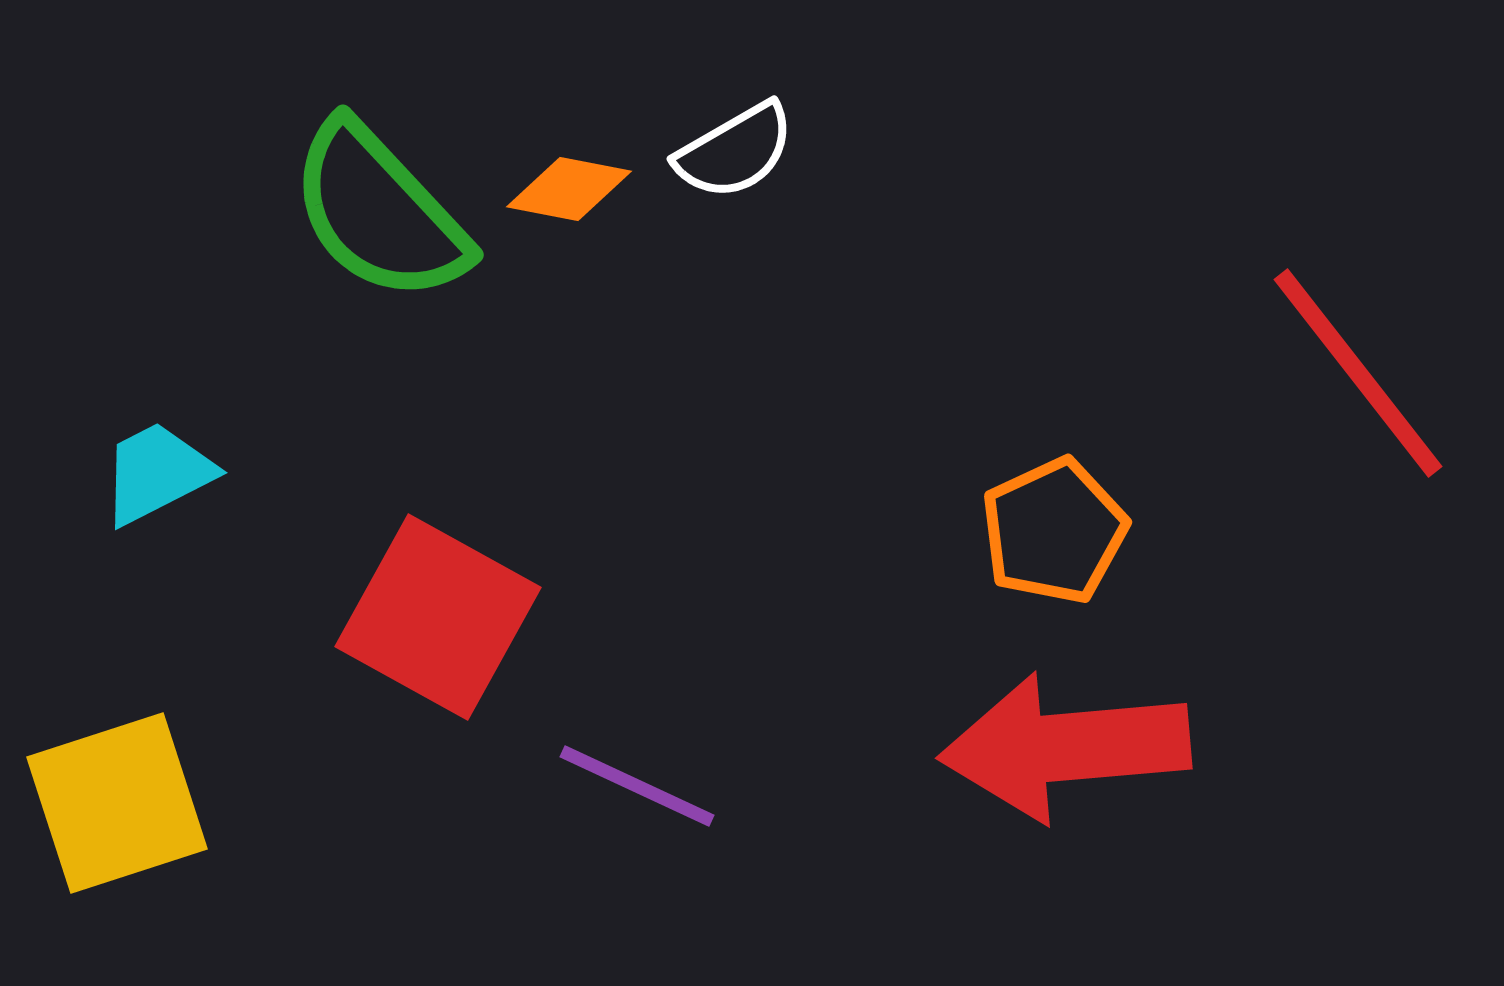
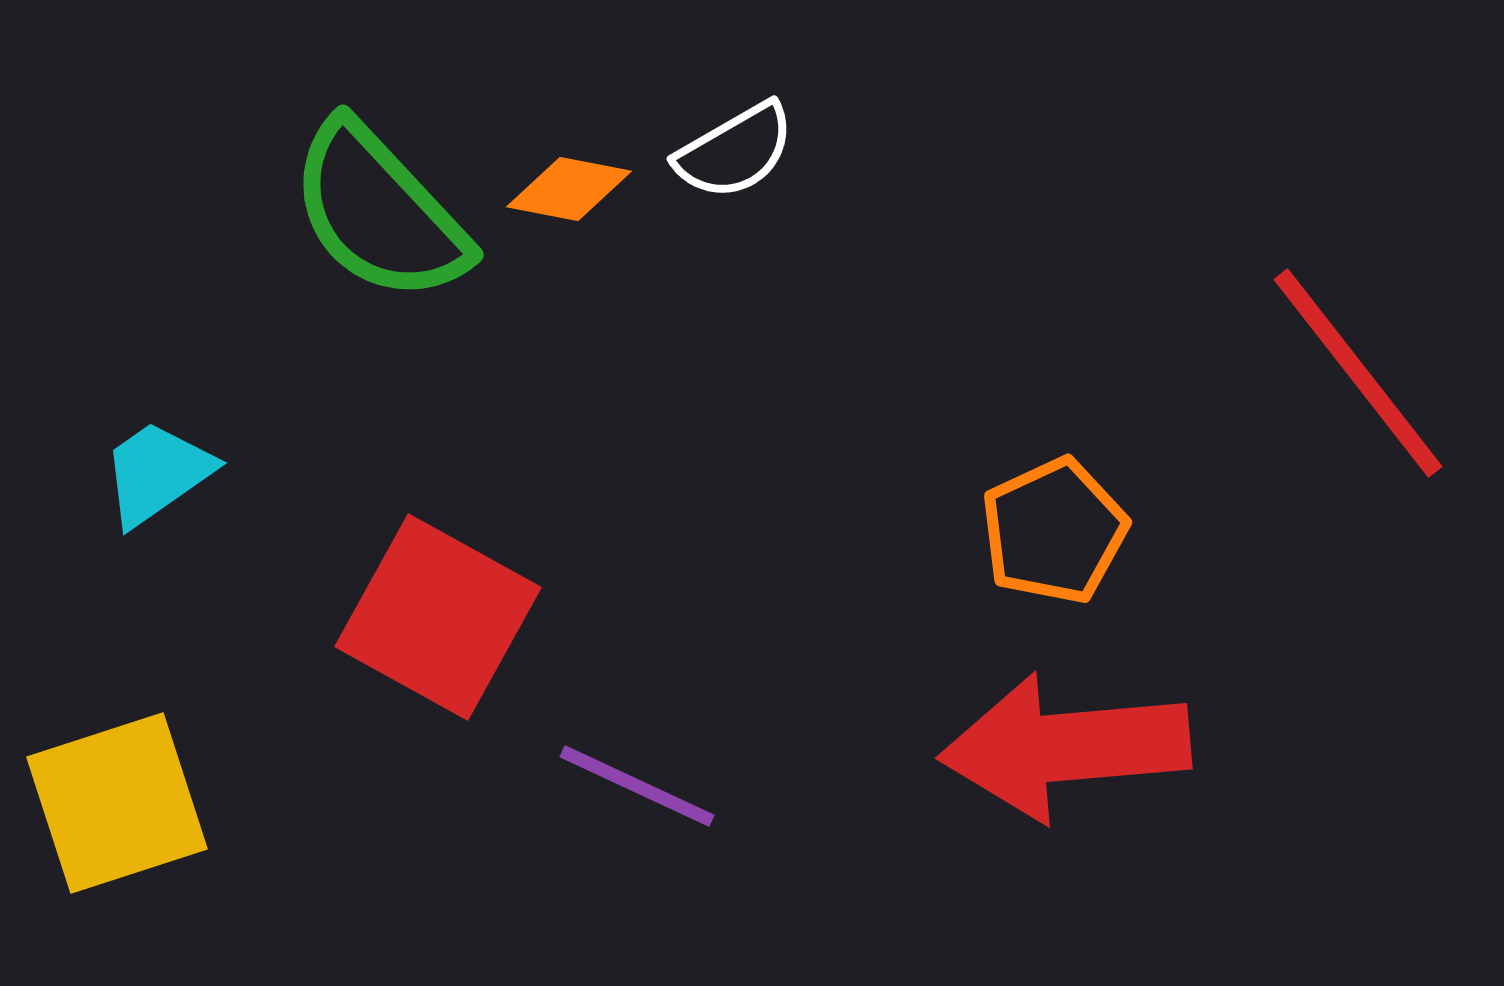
cyan trapezoid: rotated 8 degrees counterclockwise
